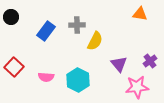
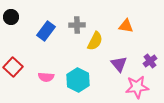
orange triangle: moved 14 px left, 12 px down
red square: moved 1 px left
